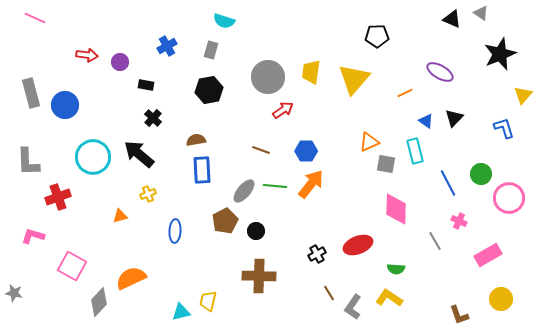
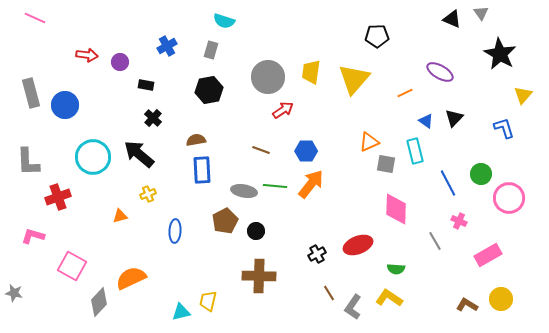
gray triangle at (481, 13): rotated 21 degrees clockwise
black star at (500, 54): rotated 20 degrees counterclockwise
gray ellipse at (244, 191): rotated 60 degrees clockwise
brown L-shape at (459, 315): moved 8 px right, 10 px up; rotated 140 degrees clockwise
